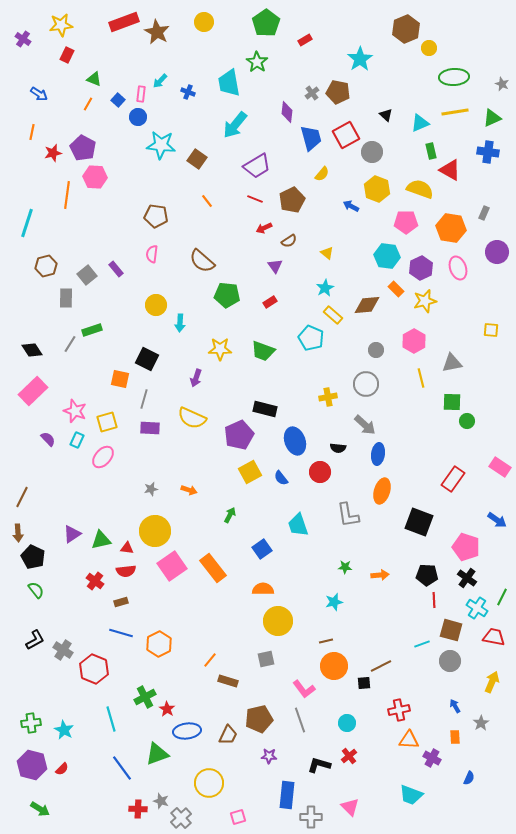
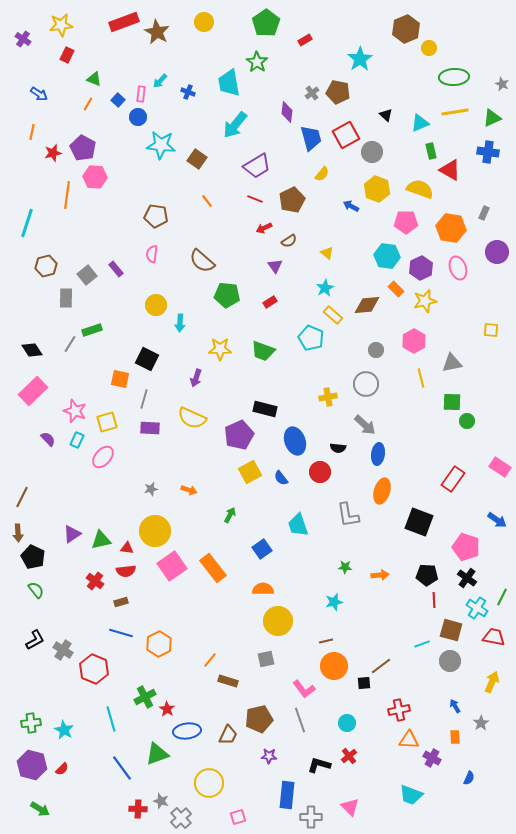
brown line at (381, 666): rotated 10 degrees counterclockwise
